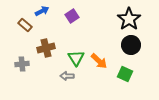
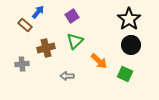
blue arrow: moved 4 px left, 1 px down; rotated 24 degrees counterclockwise
green triangle: moved 1 px left, 17 px up; rotated 18 degrees clockwise
